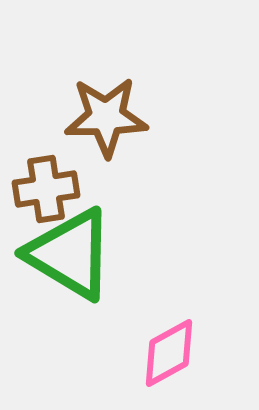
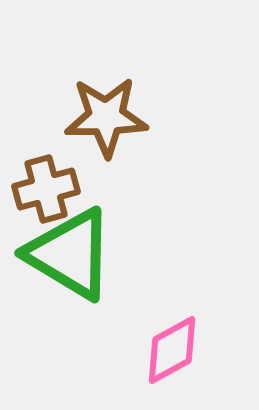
brown cross: rotated 6 degrees counterclockwise
pink diamond: moved 3 px right, 3 px up
